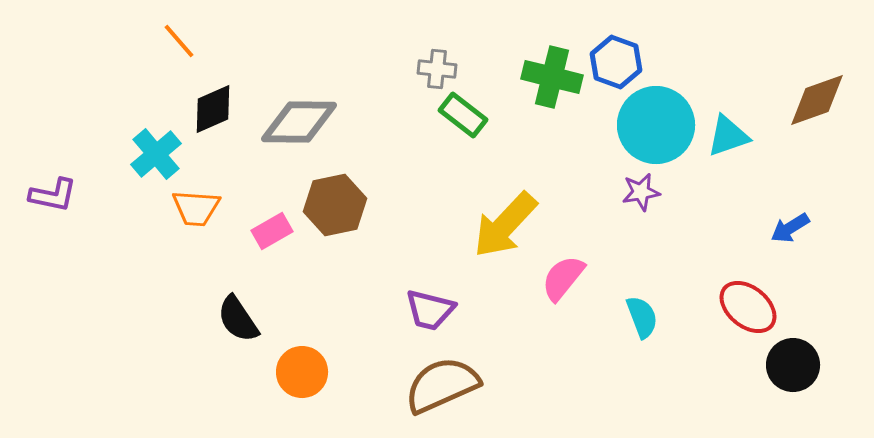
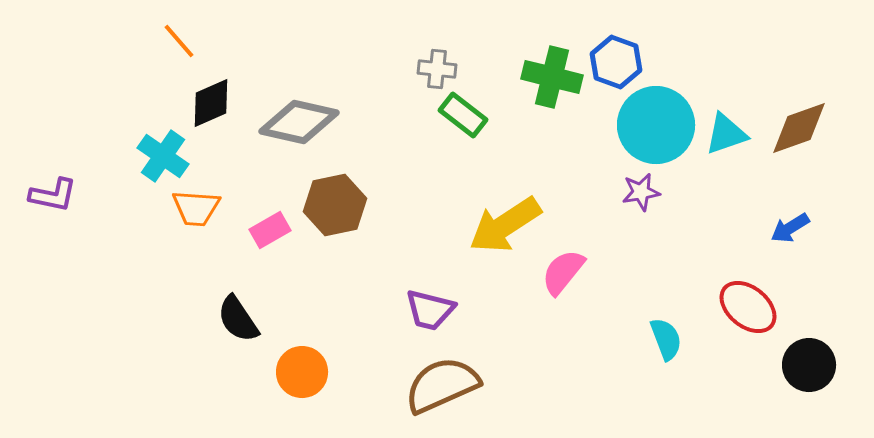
brown diamond: moved 18 px left, 28 px down
black diamond: moved 2 px left, 6 px up
gray diamond: rotated 12 degrees clockwise
cyan triangle: moved 2 px left, 2 px up
cyan cross: moved 7 px right, 2 px down; rotated 15 degrees counterclockwise
yellow arrow: rotated 14 degrees clockwise
pink rectangle: moved 2 px left, 1 px up
pink semicircle: moved 6 px up
cyan semicircle: moved 24 px right, 22 px down
black circle: moved 16 px right
